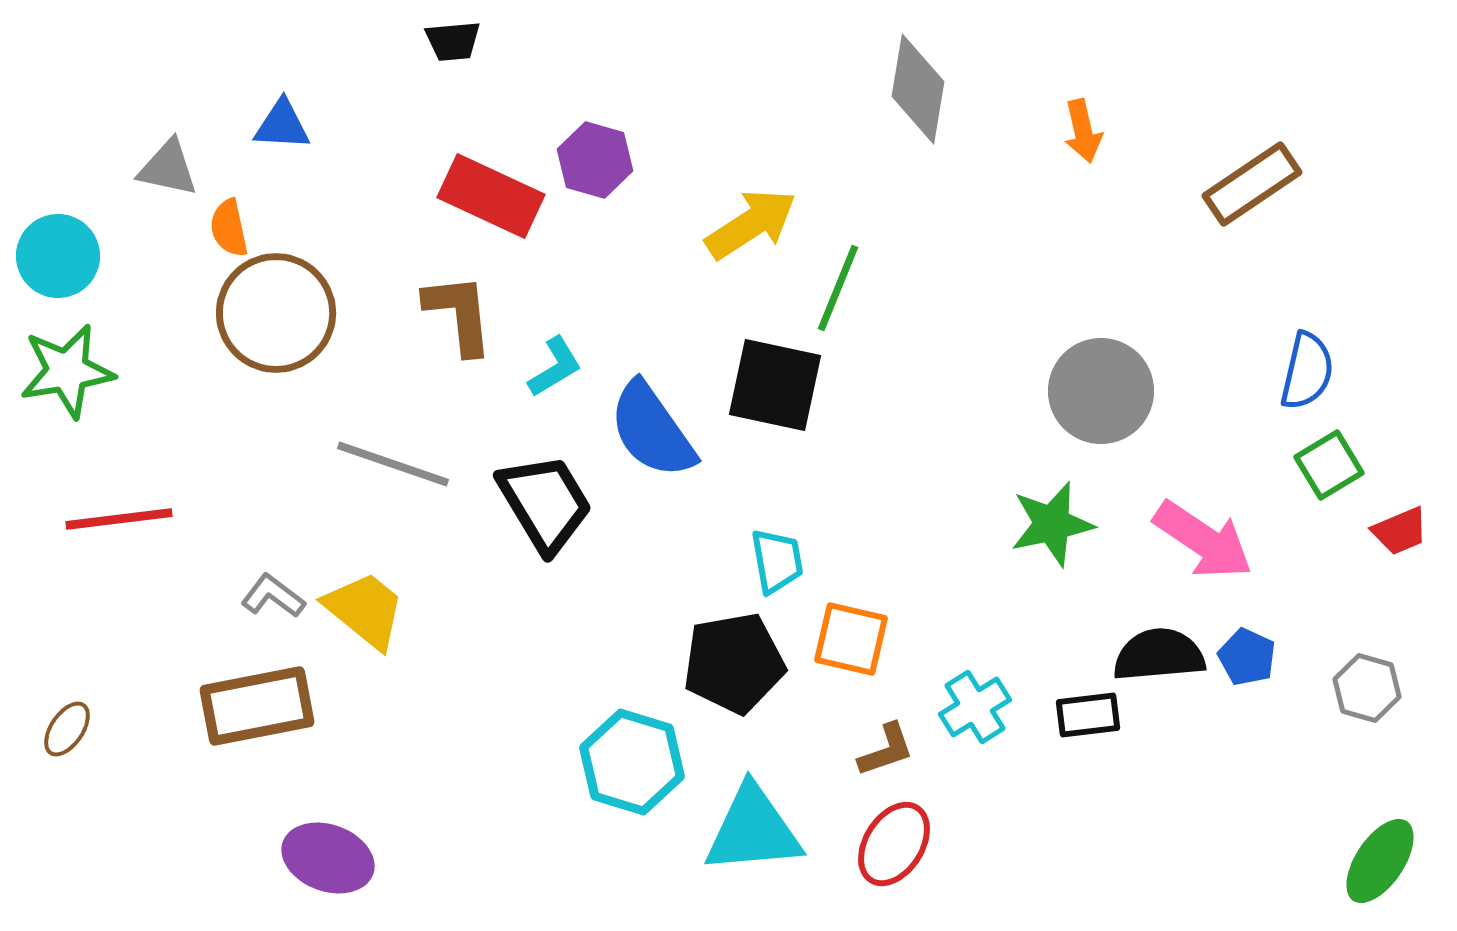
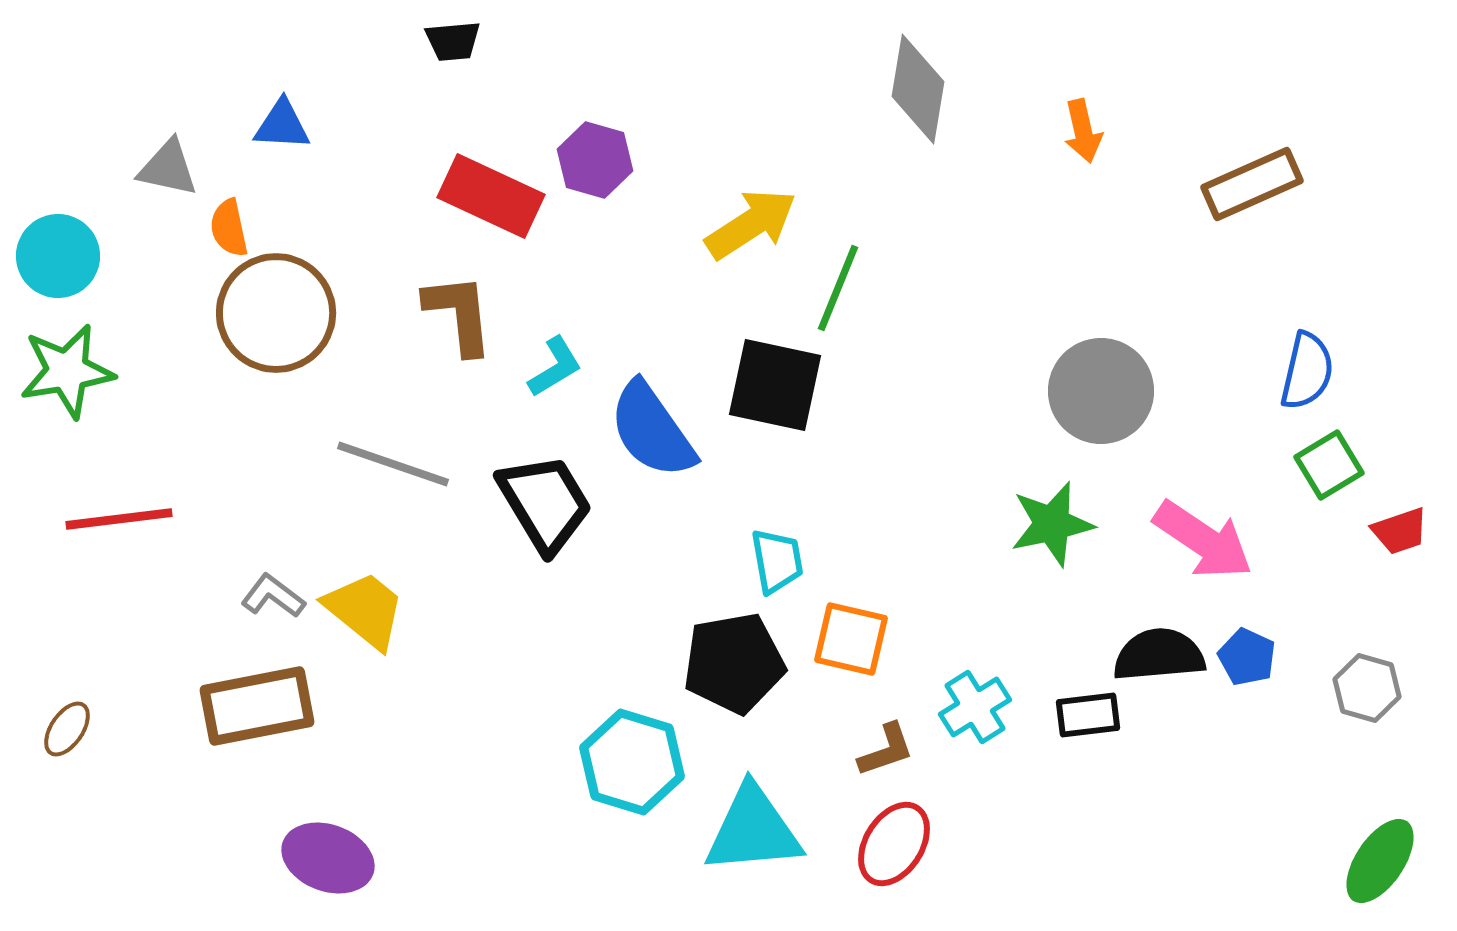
brown rectangle at (1252, 184): rotated 10 degrees clockwise
red trapezoid at (1400, 531): rotated 4 degrees clockwise
